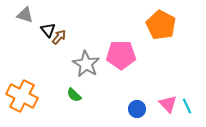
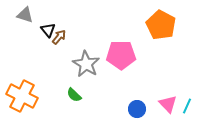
cyan line: rotated 49 degrees clockwise
